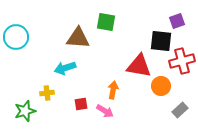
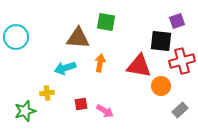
orange arrow: moved 13 px left, 27 px up
